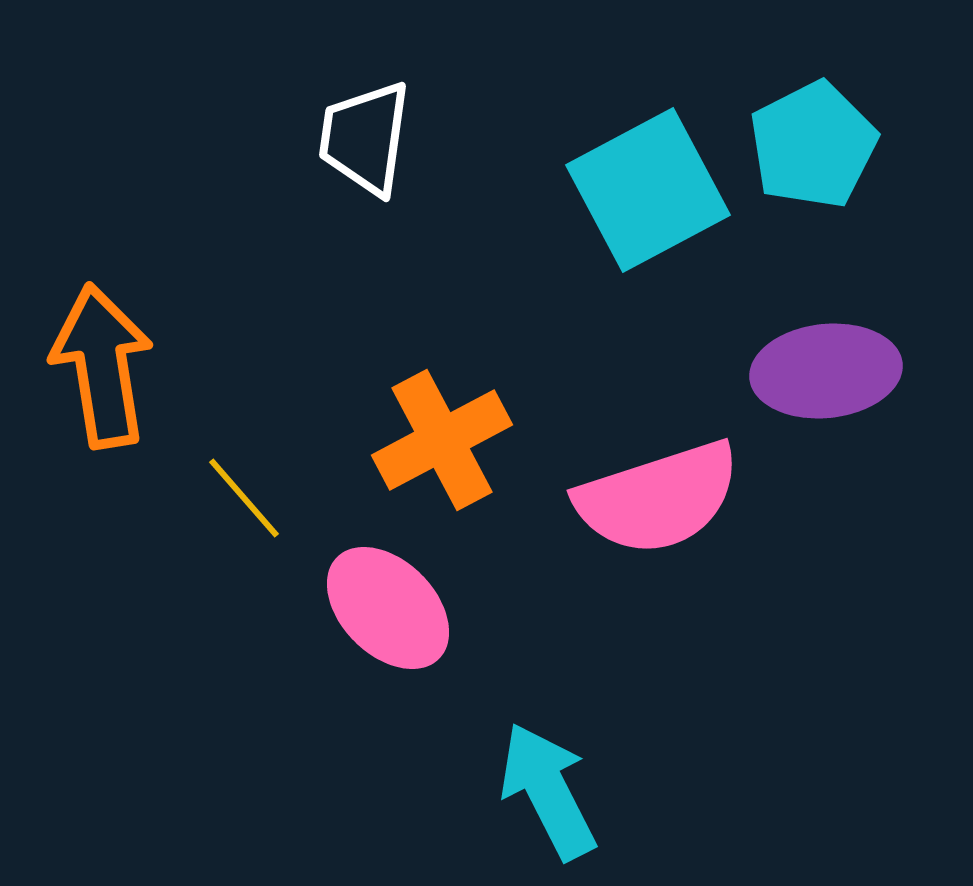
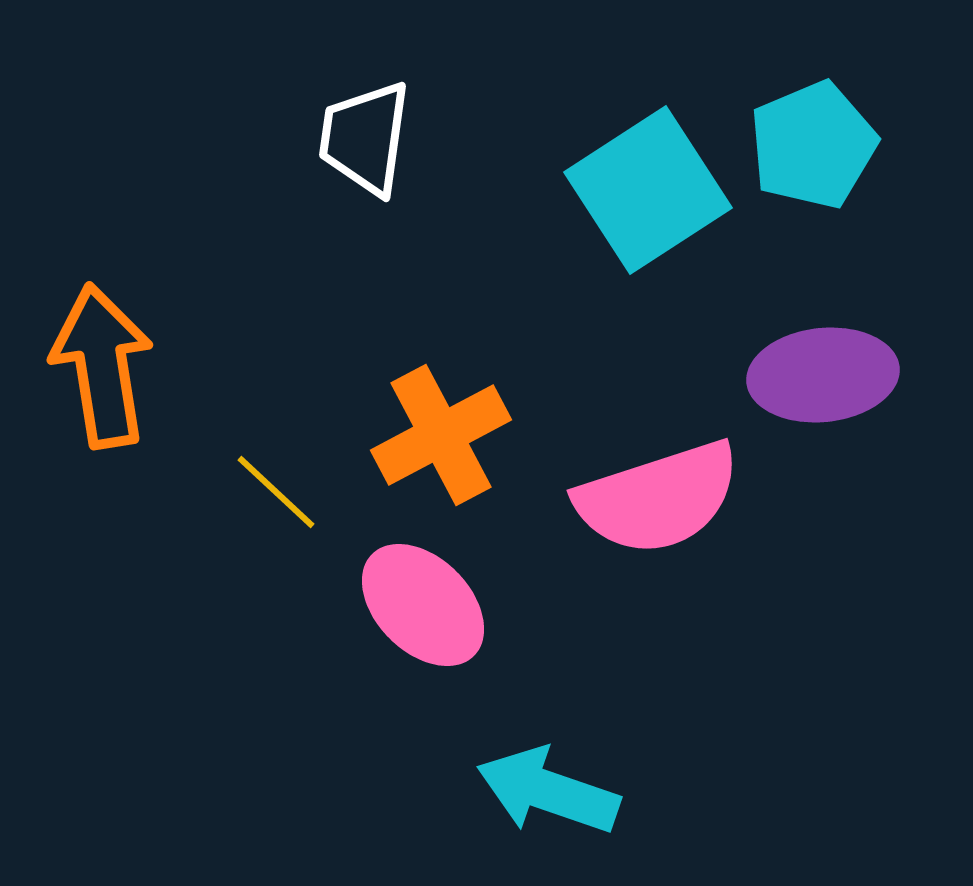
cyan pentagon: rotated 4 degrees clockwise
cyan square: rotated 5 degrees counterclockwise
purple ellipse: moved 3 px left, 4 px down
orange cross: moved 1 px left, 5 px up
yellow line: moved 32 px right, 6 px up; rotated 6 degrees counterclockwise
pink ellipse: moved 35 px right, 3 px up
cyan arrow: rotated 44 degrees counterclockwise
